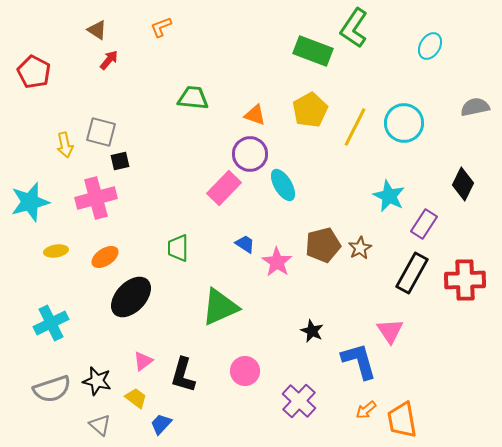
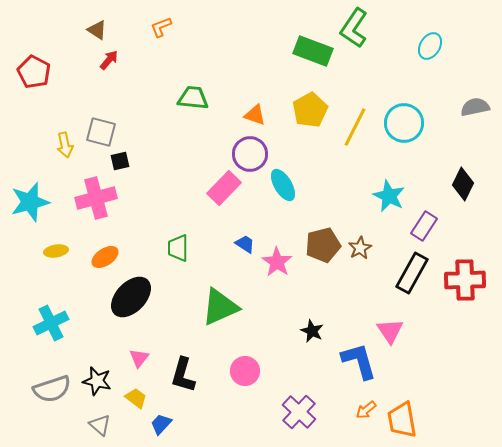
purple rectangle at (424, 224): moved 2 px down
pink triangle at (143, 361): moved 4 px left, 3 px up; rotated 15 degrees counterclockwise
purple cross at (299, 401): moved 11 px down
